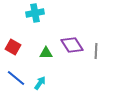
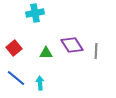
red square: moved 1 px right, 1 px down; rotated 21 degrees clockwise
cyan arrow: rotated 40 degrees counterclockwise
